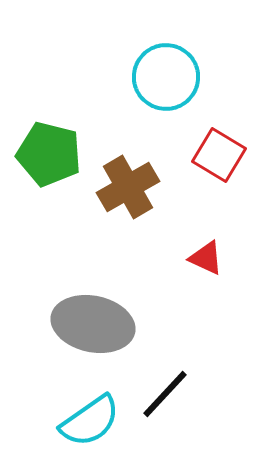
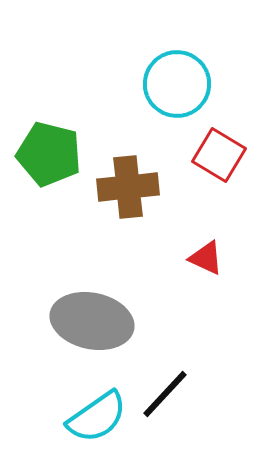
cyan circle: moved 11 px right, 7 px down
brown cross: rotated 24 degrees clockwise
gray ellipse: moved 1 px left, 3 px up
cyan semicircle: moved 7 px right, 4 px up
